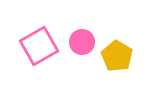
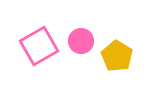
pink circle: moved 1 px left, 1 px up
